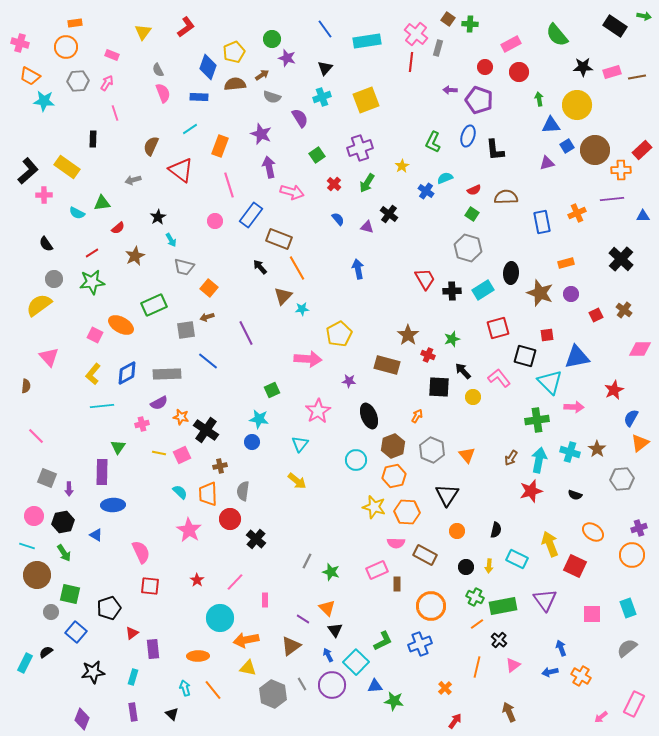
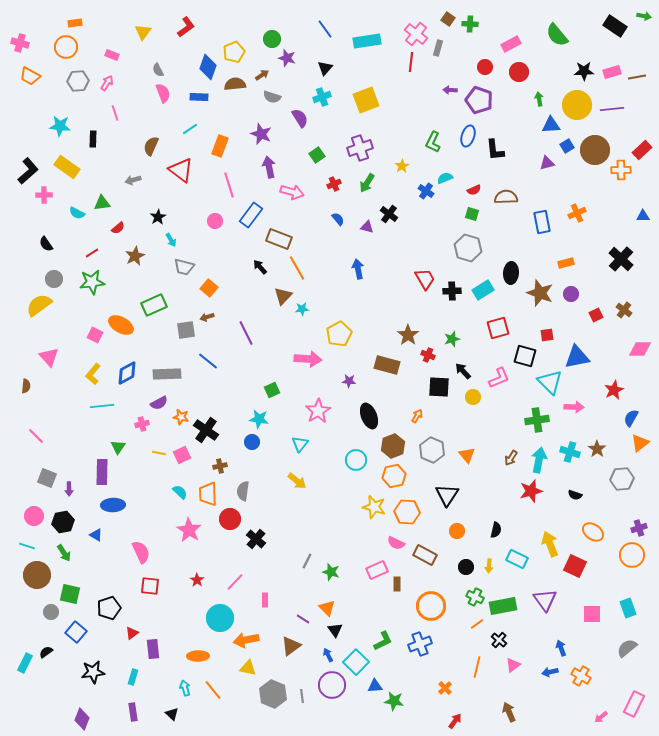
black star at (583, 67): moved 1 px right, 4 px down
cyan star at (44, 101): moved 16 px right, 25 px down
red cross at (334, 184): rotated 24 degrees clockwise
purple line at (612, 199): moved 90 px up
green square at (472, 214): rotated 16 degrees counterclockwise
pink L-shape at (499, 378): rotated 105 degrees clockwise
pink semicircle at (396, 543): rotated 24 degrees clockwise
gray line at (302, 684): moved 12 px down; rotated 24 degrees clockwise
